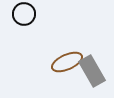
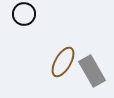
brown ellipse: moved 4 px left; rotated 36 degrees counterclockwise
